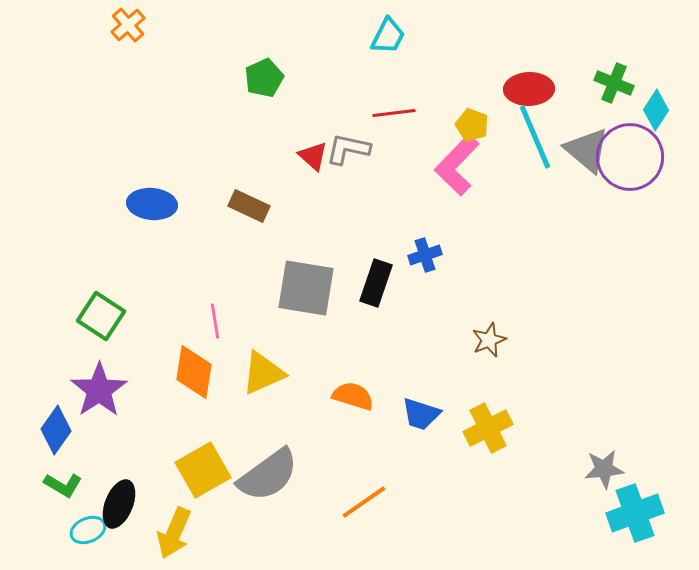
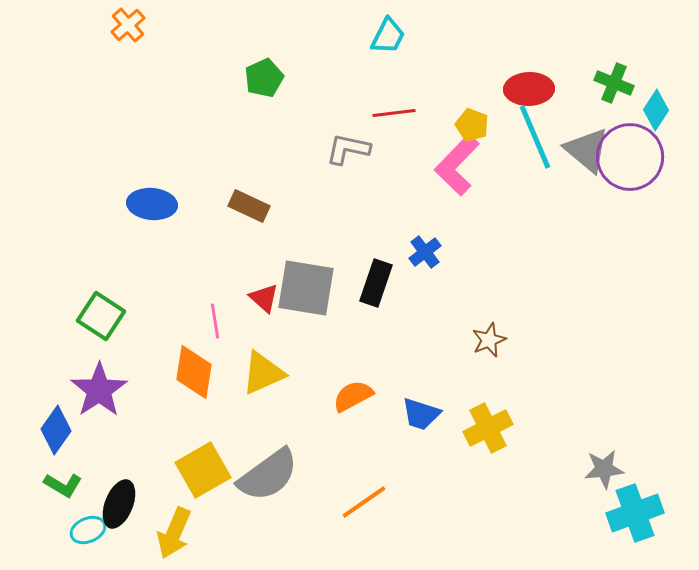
red triangle: moved 49 px left, 142 px down
blue cross: moved 3 px up; rotated 20 degrees counterclockwise
orange semicircle: rotated 45 degrees counterclockwise
